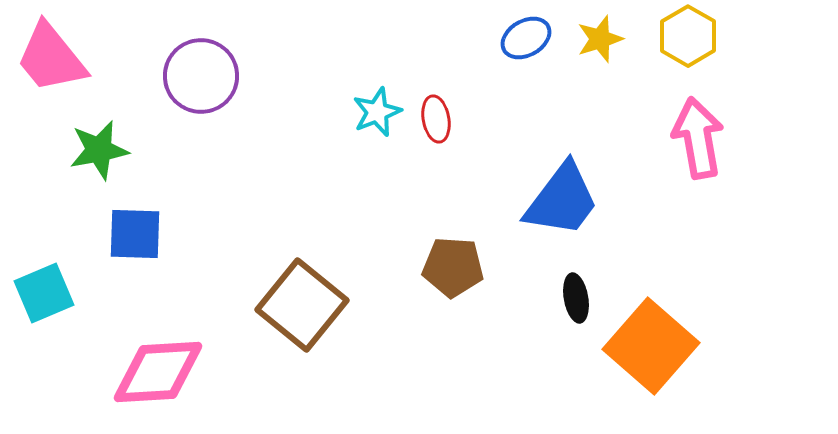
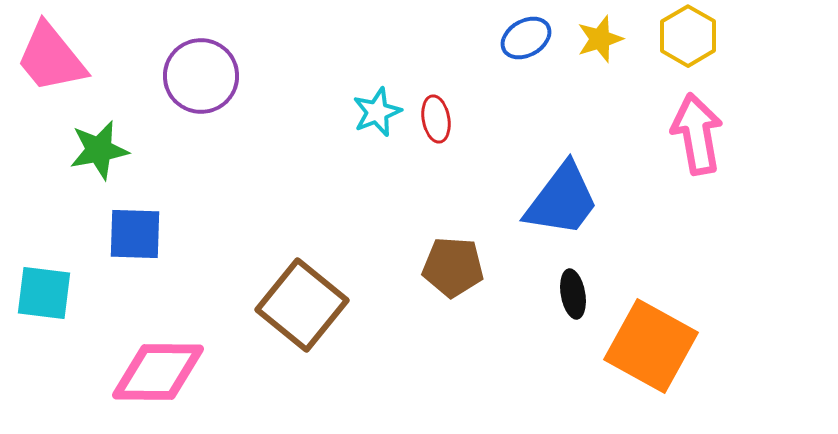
pink arrow: moved 1 px left, 4 px up
cyan square: rotated 30 degrees clockwise
black ellipse: moved 3 px left, 4 px up
orange square: rotated 12 degrees counterclockwise
pink diamond: rotated 4 degrees clockwise
